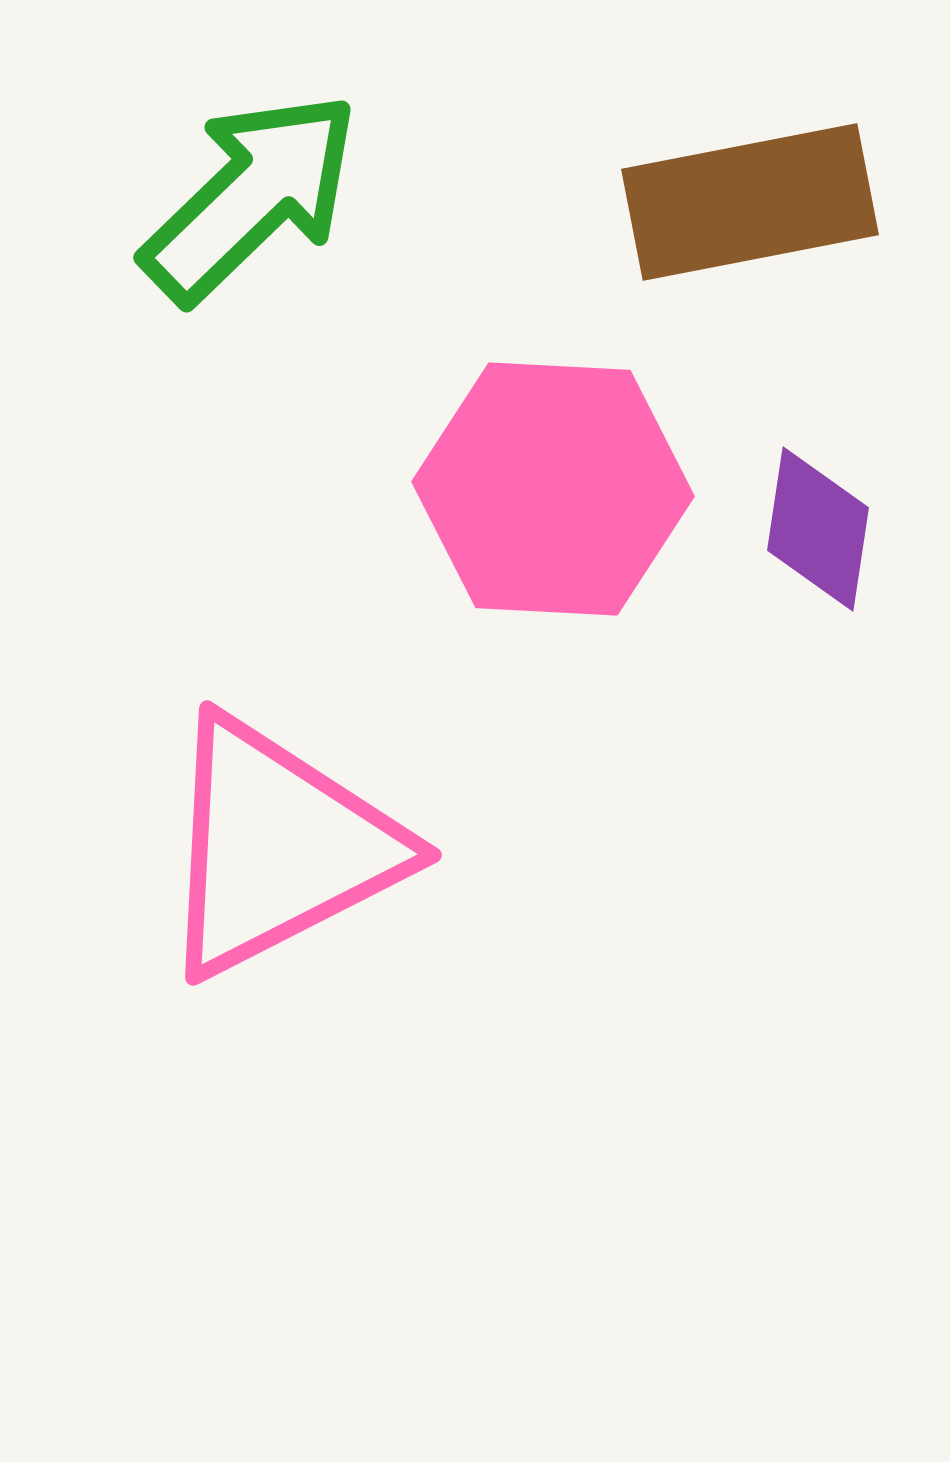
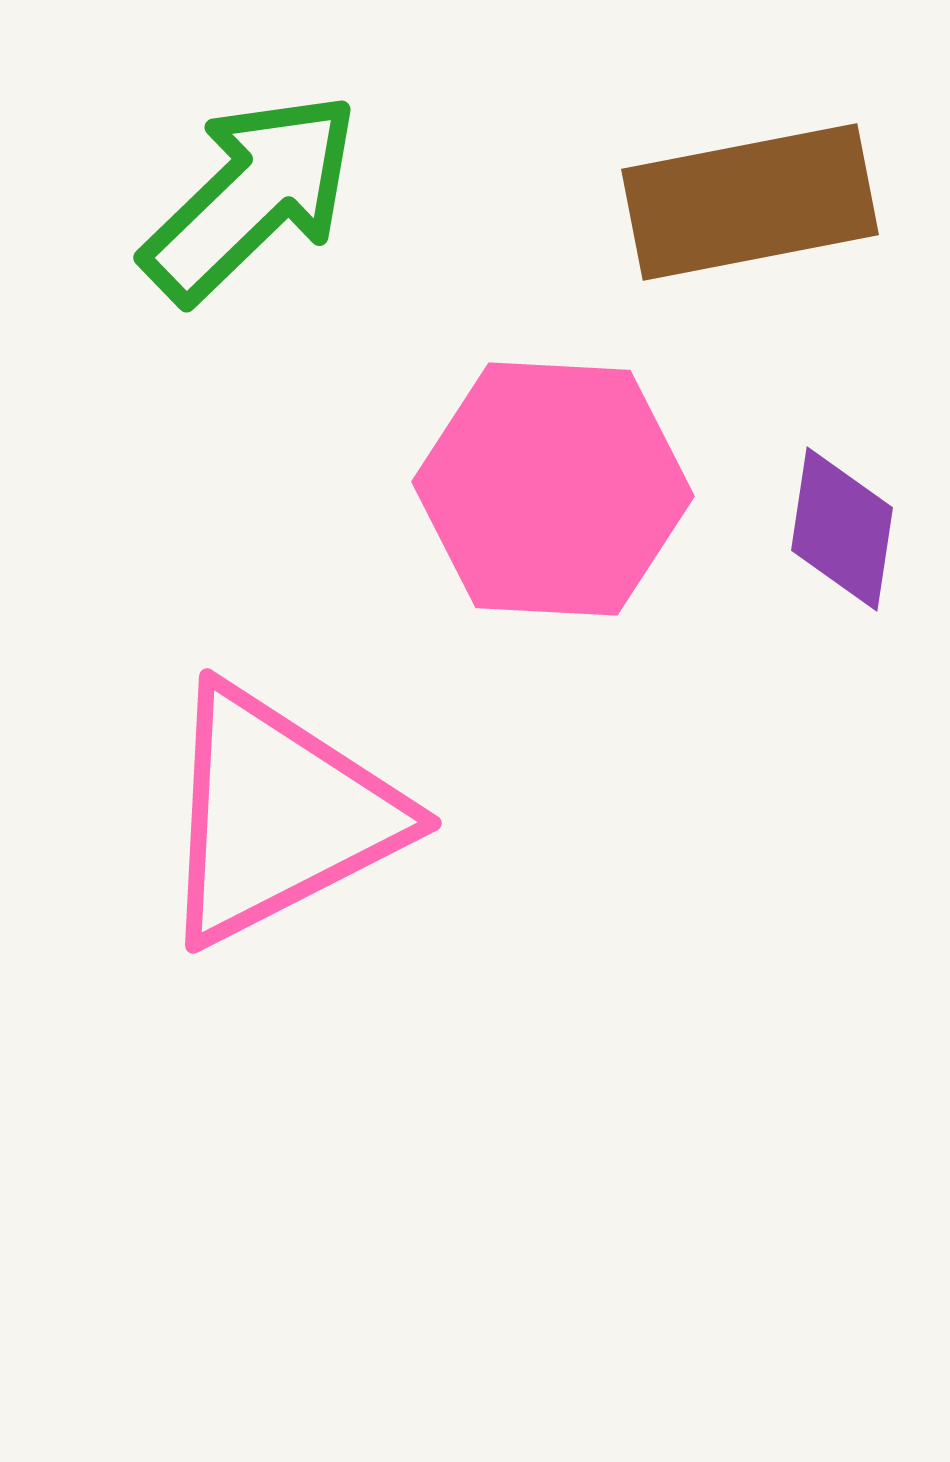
purple diamond: moved 24 px right
pink triangle: moved 32 px up
